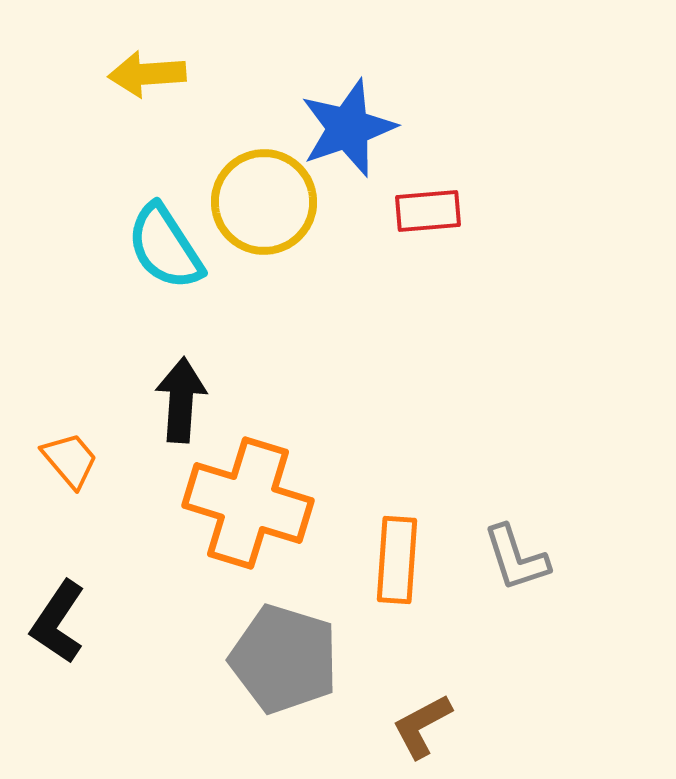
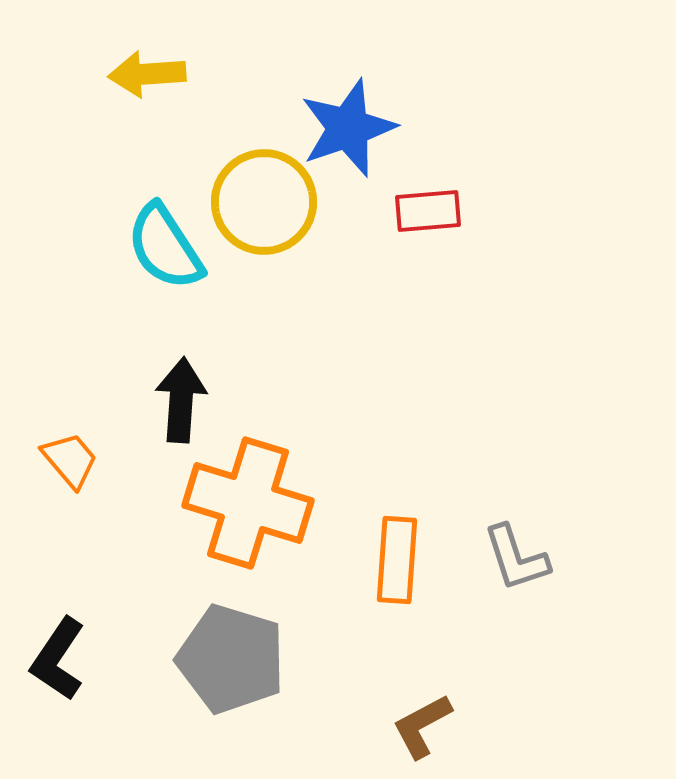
black L-shape: moved 37 px down
gray pentagon: moved 53 px left
